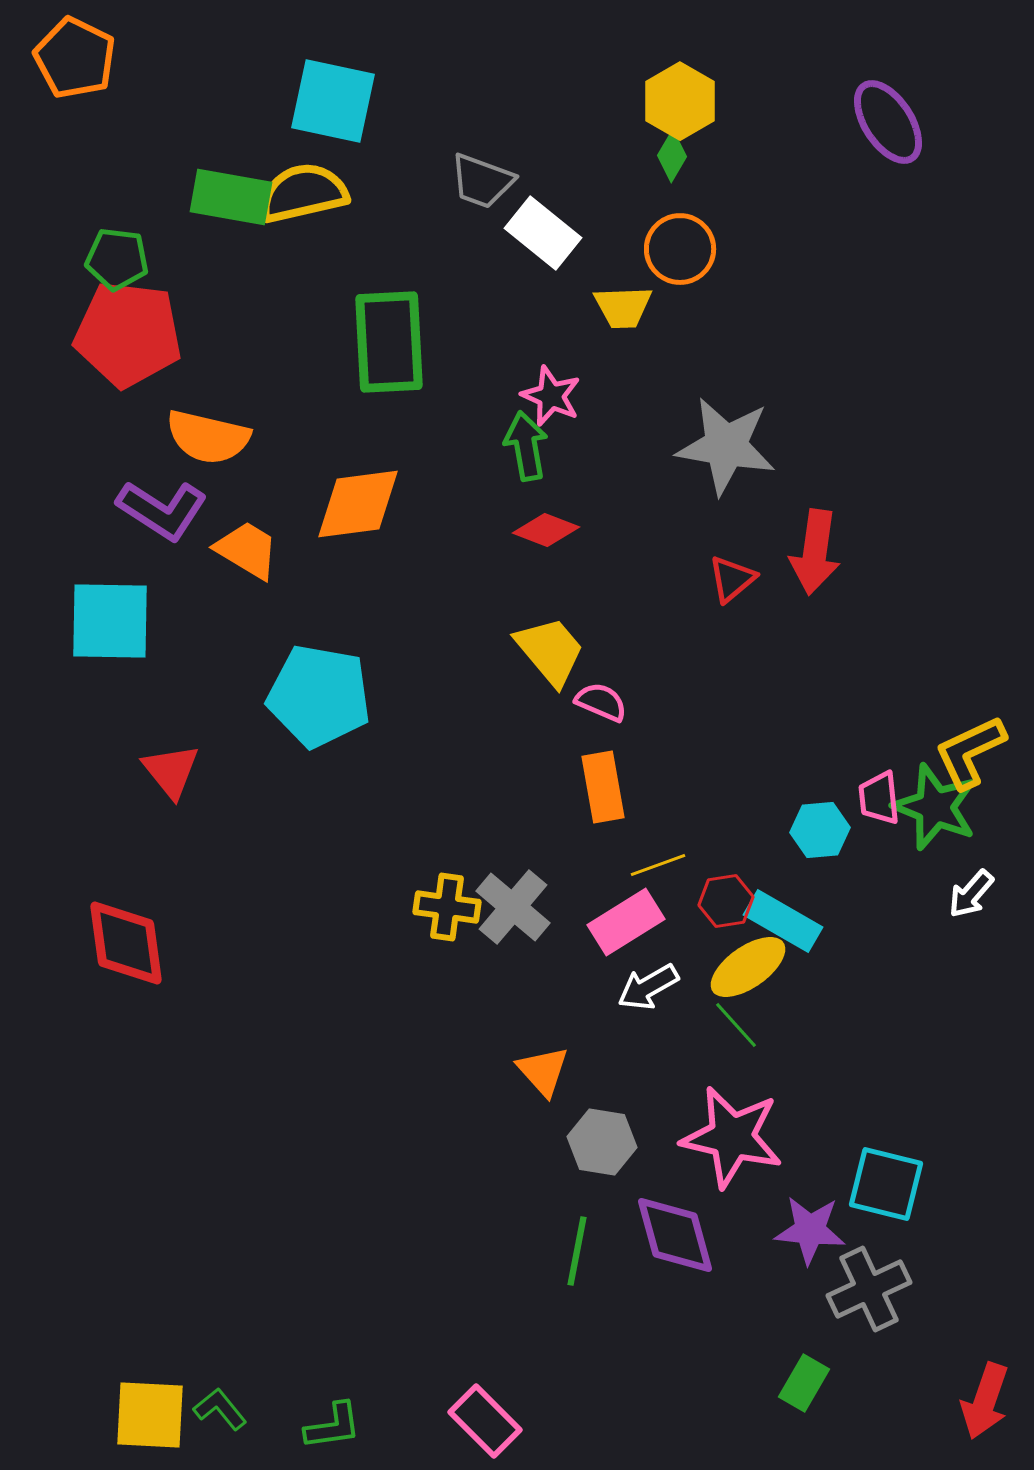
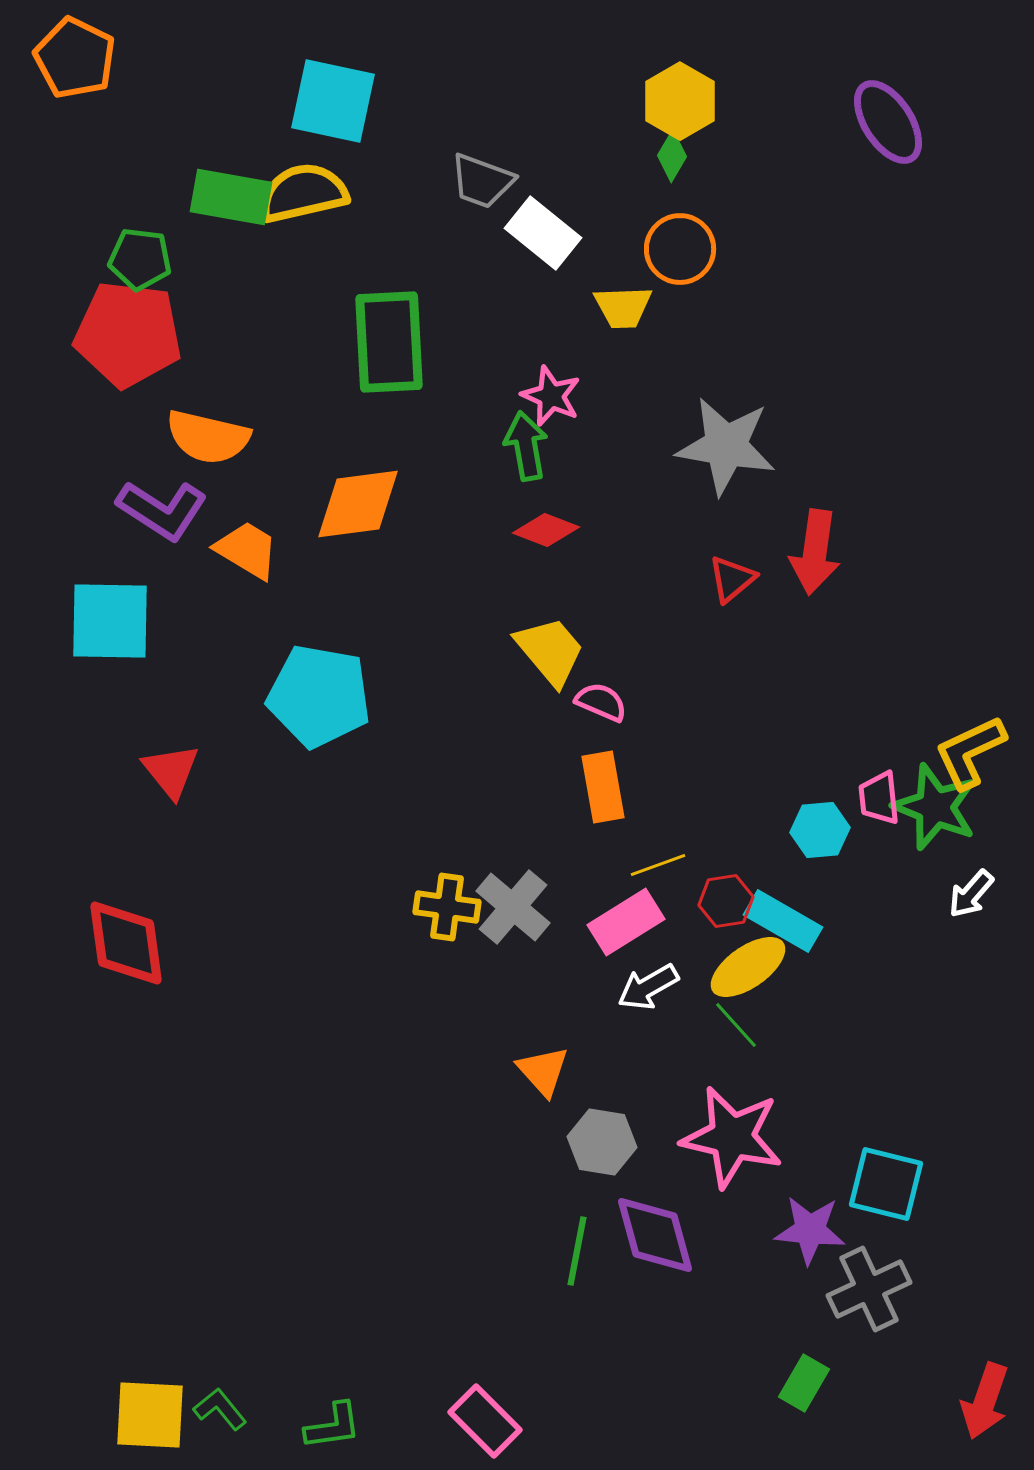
green pentagon at (117, 259): moved 23 px right
purple diamond at (675, 1235): moved 20 px left
